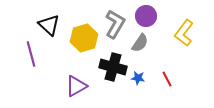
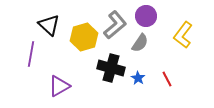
gray L-shape: moved 1 px down; rotated 20 degrees clockwise
yellow L-shape: moved 1 px left, 2 px down
yellow hexagon: moved 1 px up
purple line: rotated 25 degrees clockwise
black cross: moved 2 px left, 1 px down
blue star: rotated 24 degrees clockwise
purple triangle: moved 17 px left
